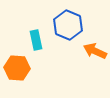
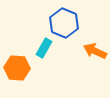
blue hexagon: moved 4 px left, 2 px up
cyan rectangle: moved 8 px right, 8 px down; rotated 42 degrees clockwise
